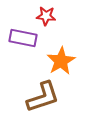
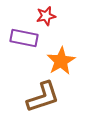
red star: rotated 18 degrees counterclockwise
purple rectangle: moved 1 px right
